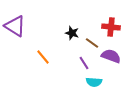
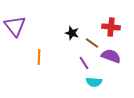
purple triangle: rotated 20 degrees clockwise
orange line: moved 4 px left; rotated 42 degrees clockwise
